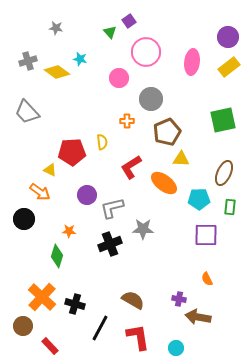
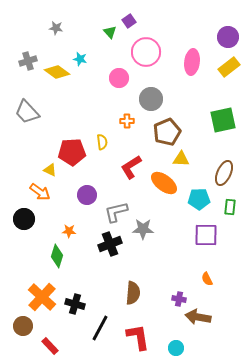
gray L-shape at (112, 208): moved 4 px right, 4 px down
brown semicircle at (133, 300): moved 7 px up; rotated 65 degrees clockwise
